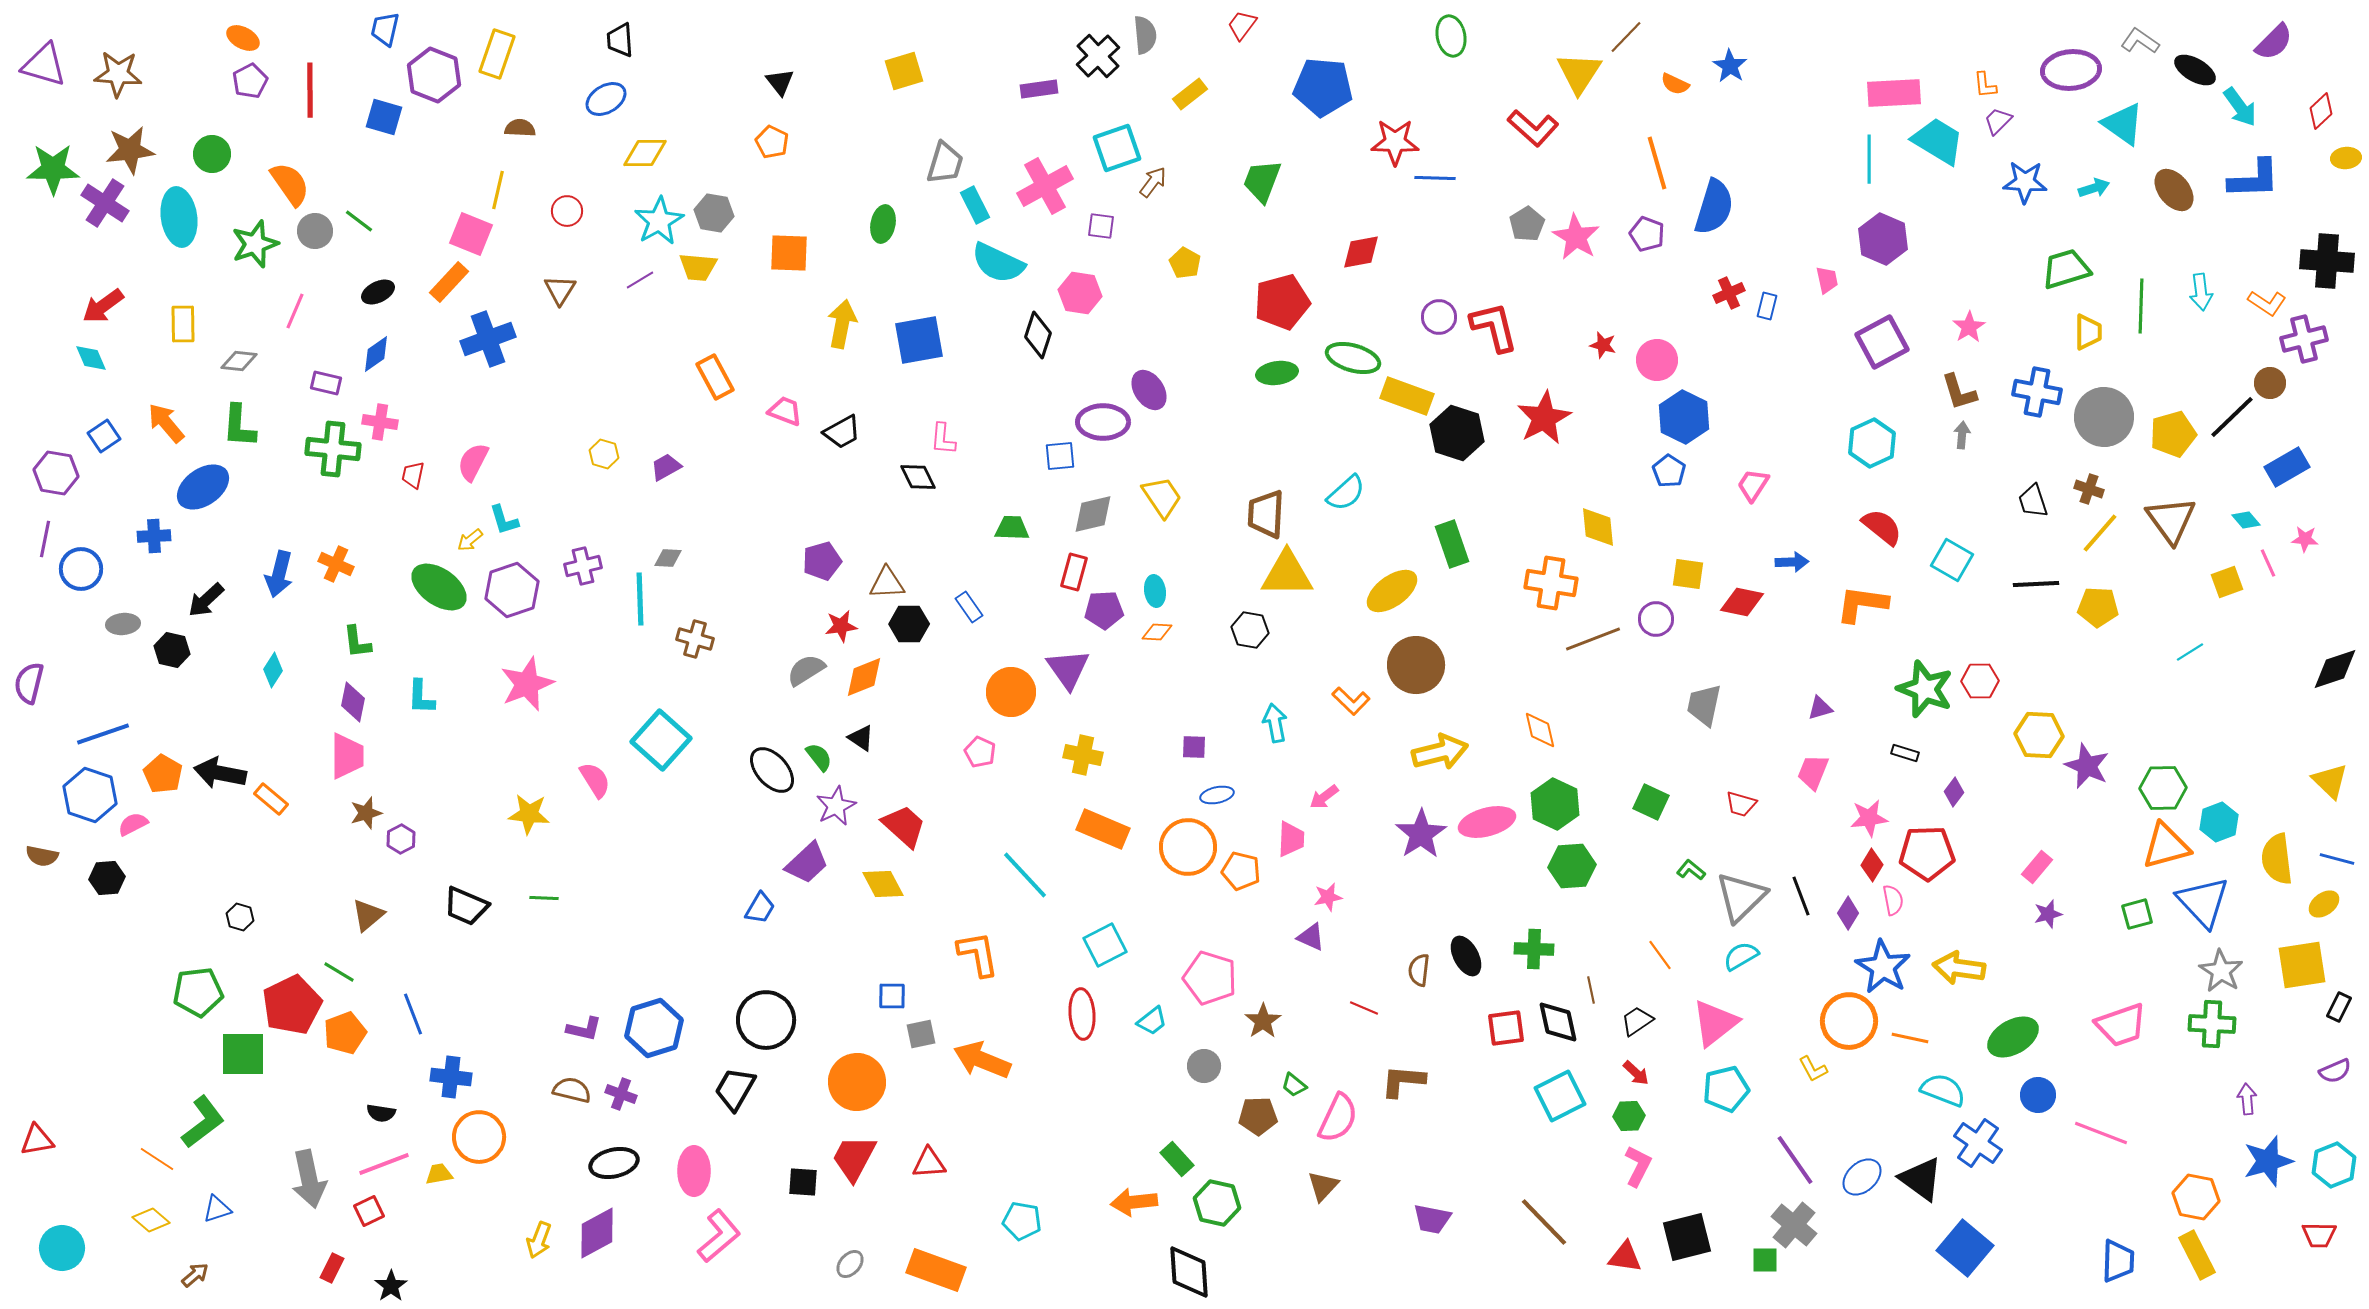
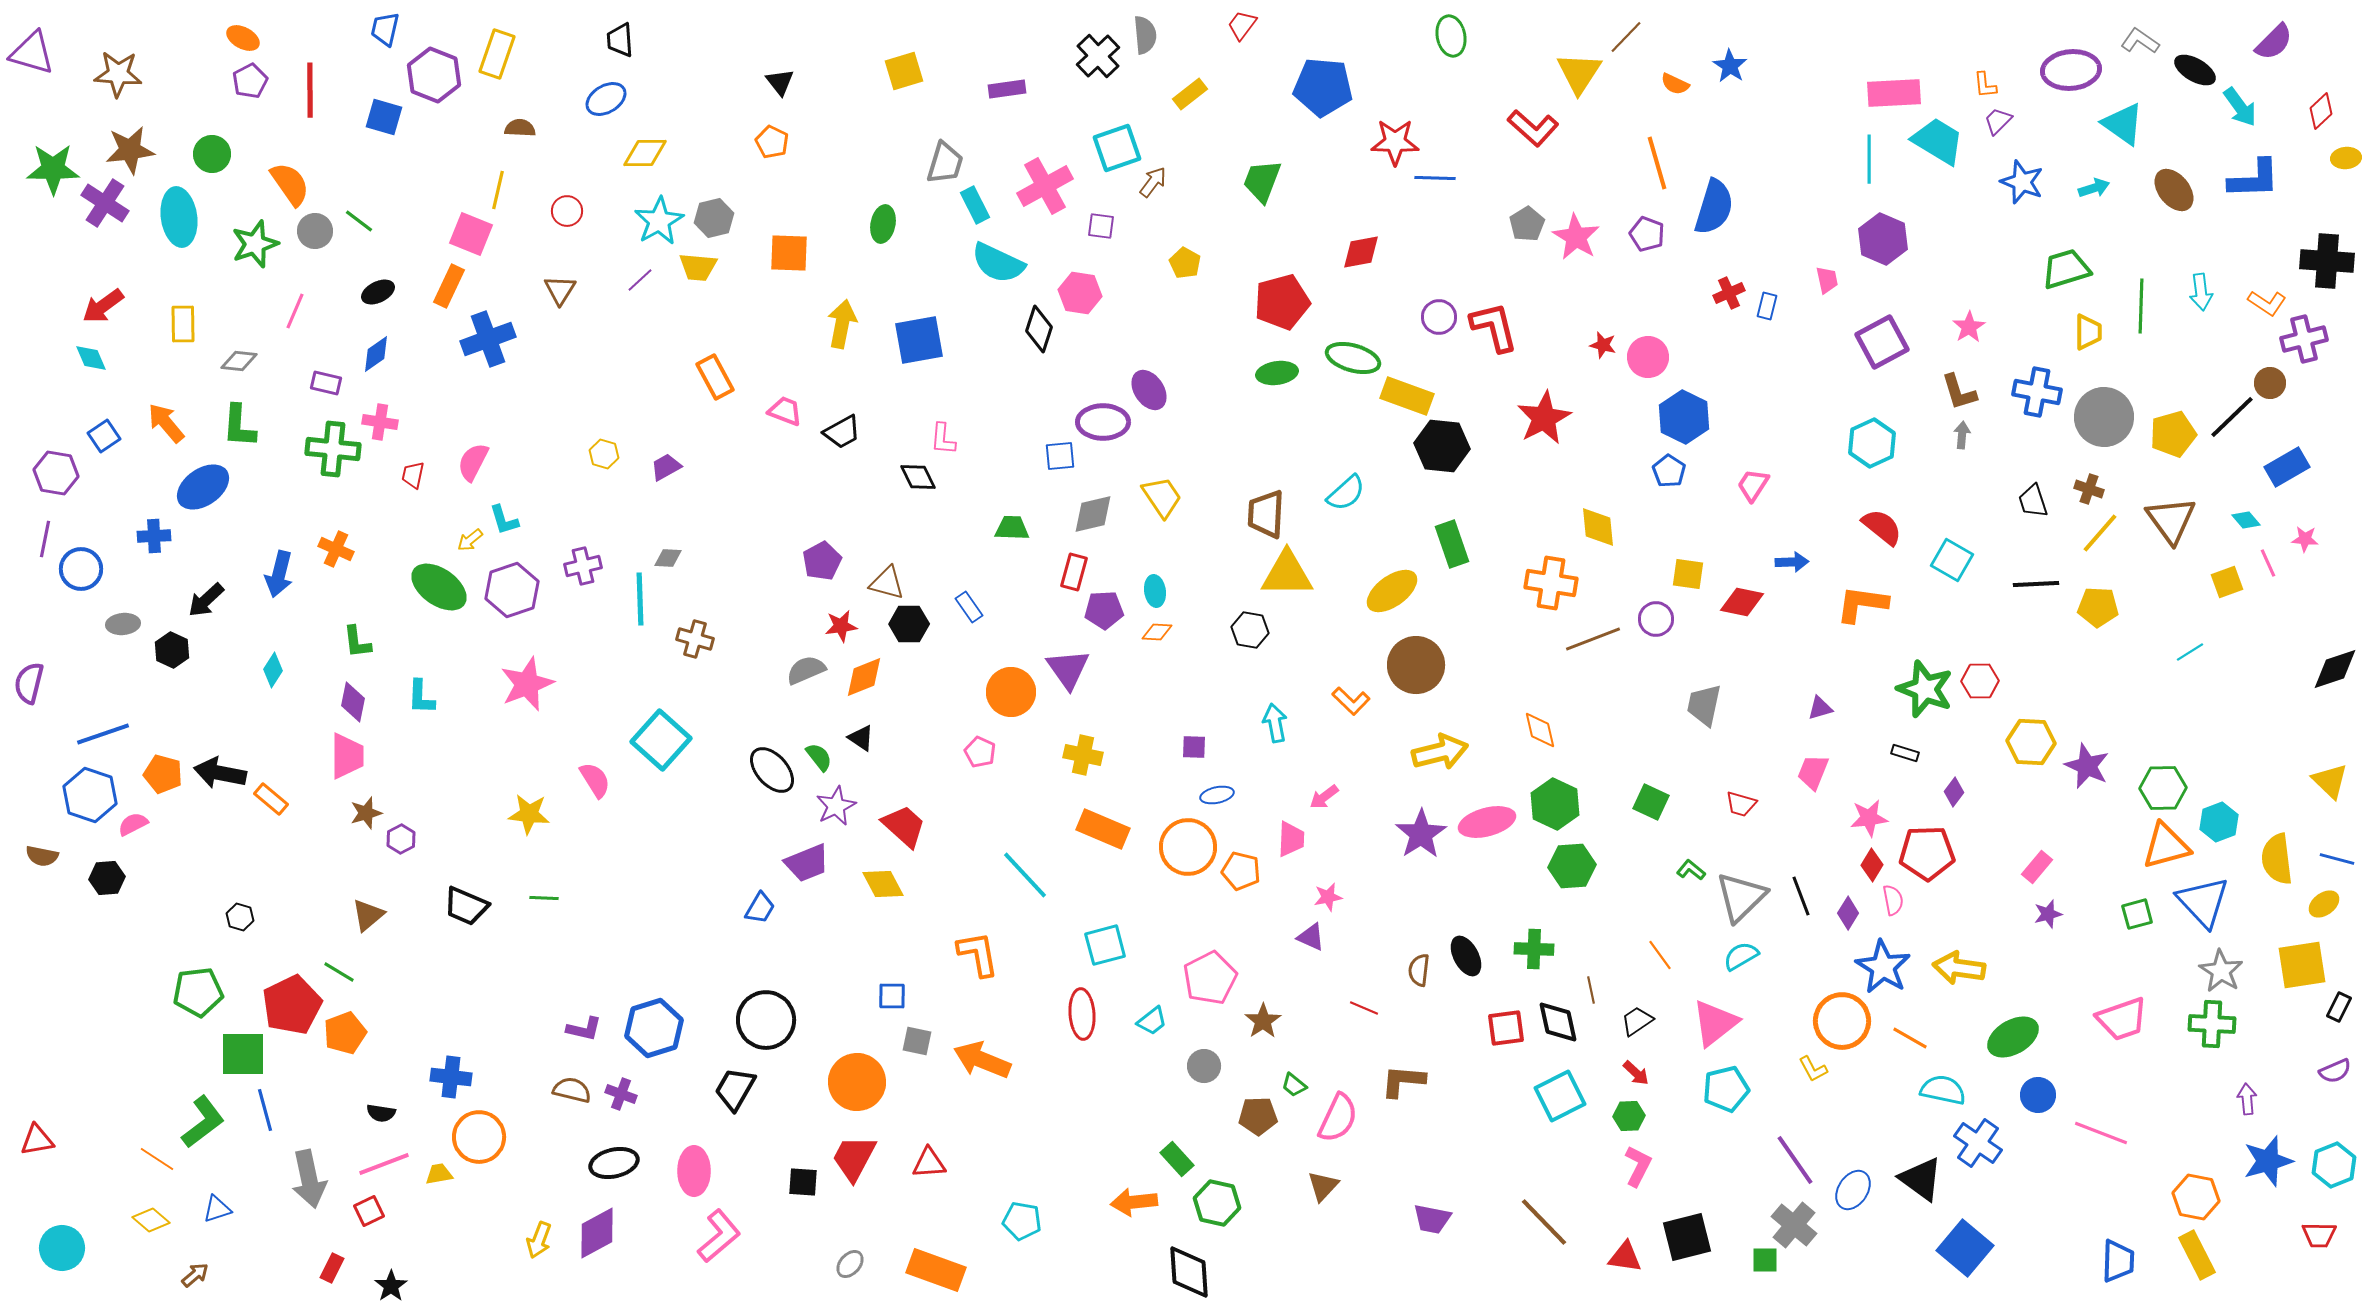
purple triangle at (44, 65): moved 12 px left, 12 px up
purple rectangle at (1039, 89): moved 32 px left
blue star at (2025, 182): moved 3 px left; rotated 18 degrees clockwise
gray hexagon at (714, 213): moved 5 px down; rotated 24 degrees counterclockwise
purple line at (640, 280): rotated 12 degrees counterclockwise
orange rectangle at (449, 282): moved 4 px down; rotated 18 degrees counterclockwise
black diamond at (1038, 335): moved 1 px right, 6 px up
pink circle at (1657, 360): moved 9 px left, 3 px up
black hexagon at (1457, 433): moved 15 px left, 13 px down; rotated 12 degrees counterclockwise
purple pentagon at (822, 561): rotated 12 degrees counterclockwise
orange cross at (336, 564): moved 15 px up
brown triangle at (887, 583): rotated 18 degrees clockwise
black hexagon at (172, 650): rotated 12 degrees clockwise
gray semicircle at (806, 670): rotated 9 degrees clockwise
yellow hexagon at (2039, 735): moved 8 px left, 7 px down
orange pentagon at (163, 774): rotated 15 degrees counterclockwise
purple trapezoid at (807, 863): rotated 21 degrees clockwise
cyan square at (1105, 945): rotated 12 degrees clockwise
pink pentagon at (1210, 978): rotated 28 degrees clockwise
blue line at (413, 1014): moved 148 px left, 96 px down; rotated 6 degrees clockwise
orange circle at (1849, 1021): moved 7 px left
pink trapezoid at (2121, 1025): moved 1 px right, 6 px up
gray square at (921, 1034): moved 4 px left, 7 px down; rotated 24 degrees clockwise
orange line at (1910, 1038): rotated 18 degrees clockwise
cyan semicircle at (1943, 1090): rotated 9 degrees counterclockwise
blue ellipse at (1862, 1177): moved 9 px left, 13 px down; rotated 15 degrees counterclockwise
